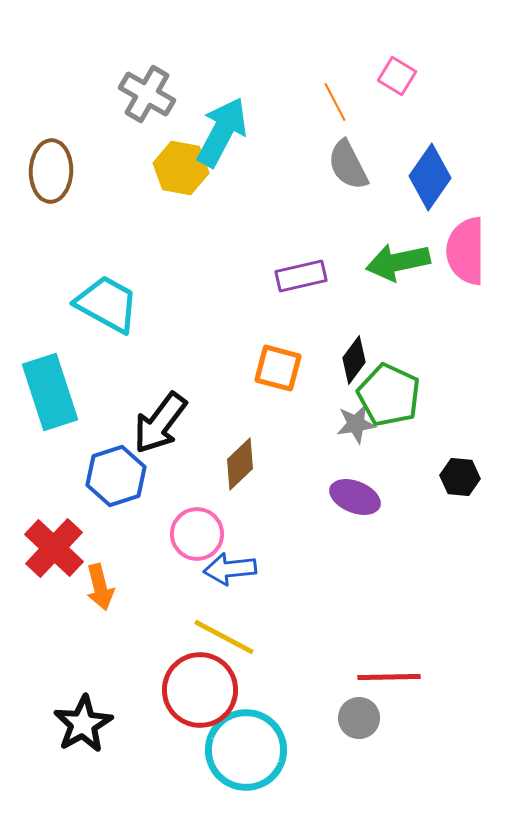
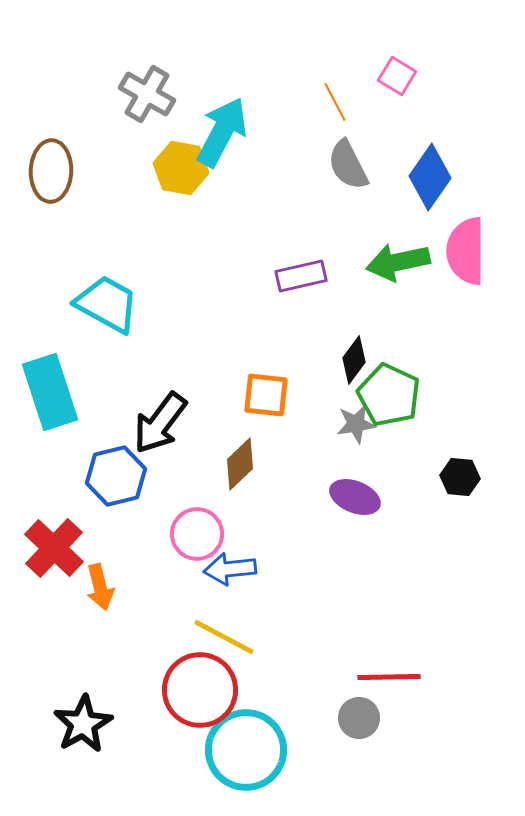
orange square: moved 12 px left, 27 px down; rotated 9 degrees counterclockwise
blue hexagon: rotated 4 degrees clockwise
